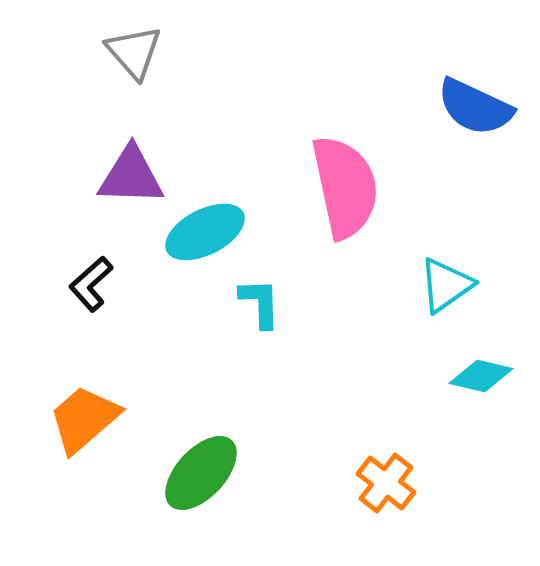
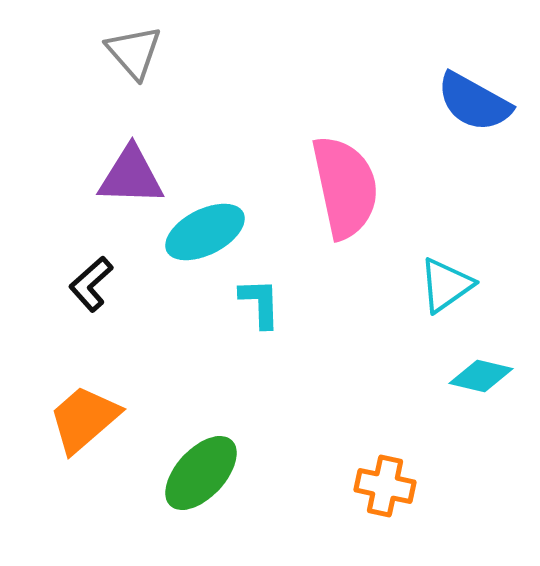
blue semicircle: moved 1 px left, 5 px up; rotated 4 degrees clockwise
orange cross: moved 1 px left, 3 px down; rotated 26 degrees counterclockwise
